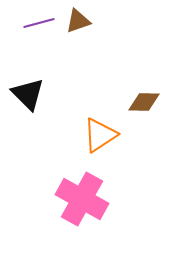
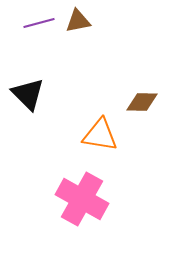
brown triangle: rotated 8 degrees clockwise
brown diamond: moved 2 px left
orange triangle: rotated 42 degrees clockwise
